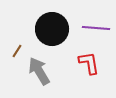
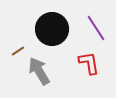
purple line: rotated 52 degrees clockwise
brown line: moved 1 px right; rotated 24 degrees clockwise
